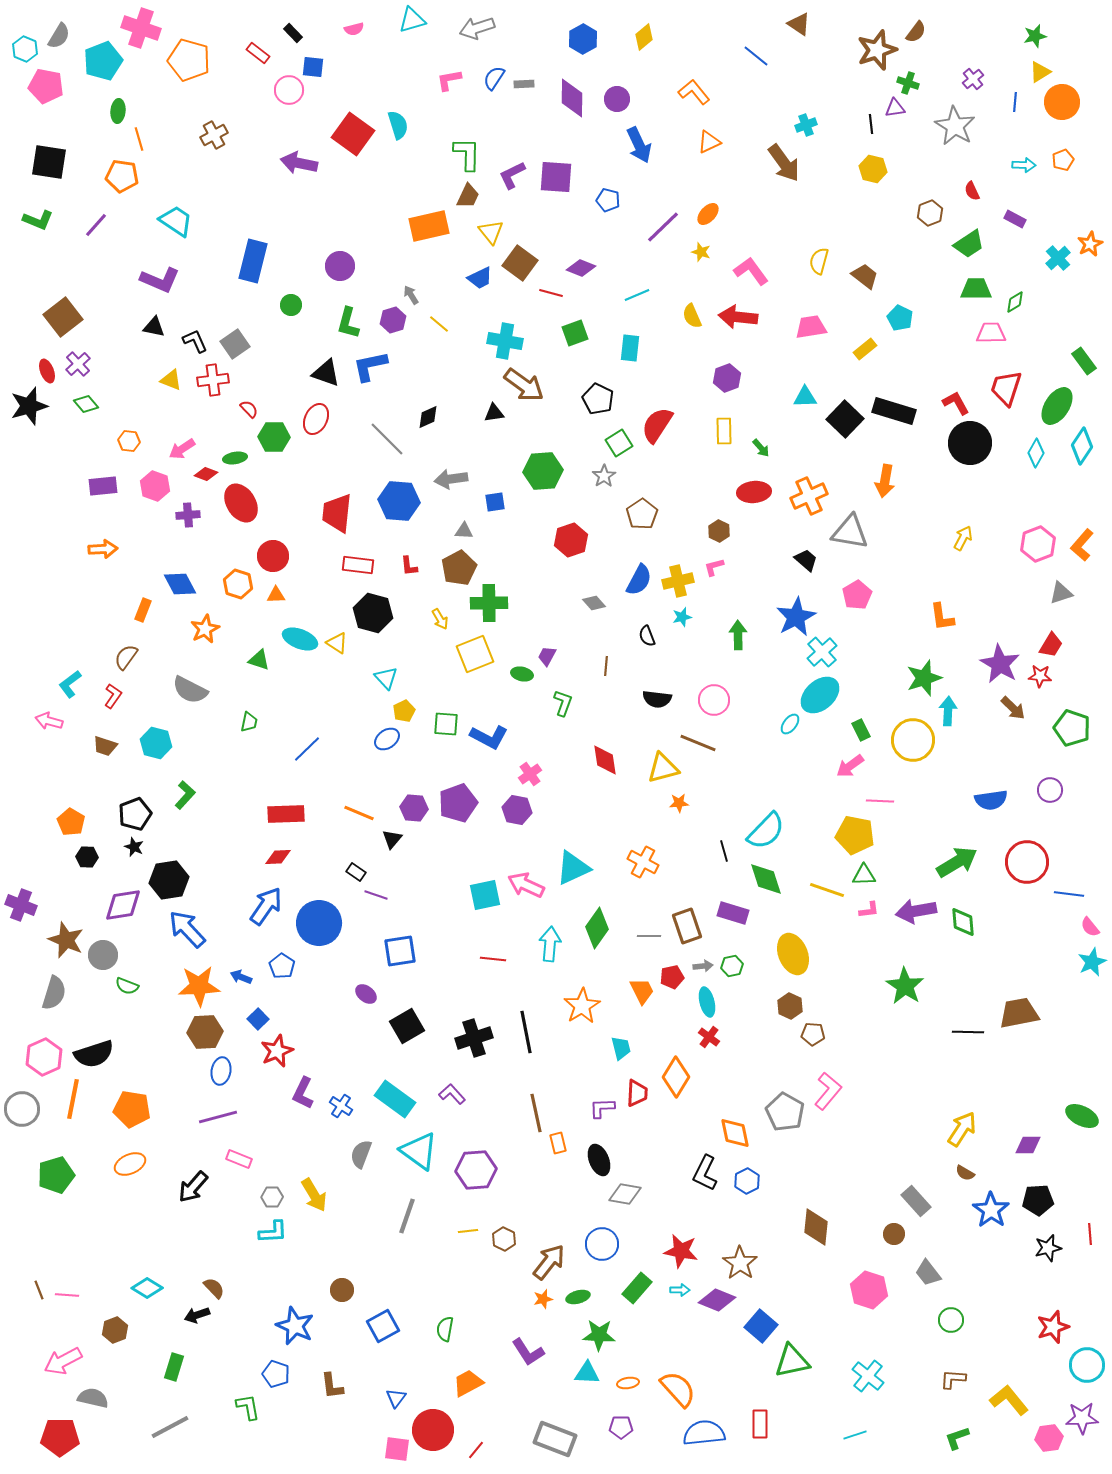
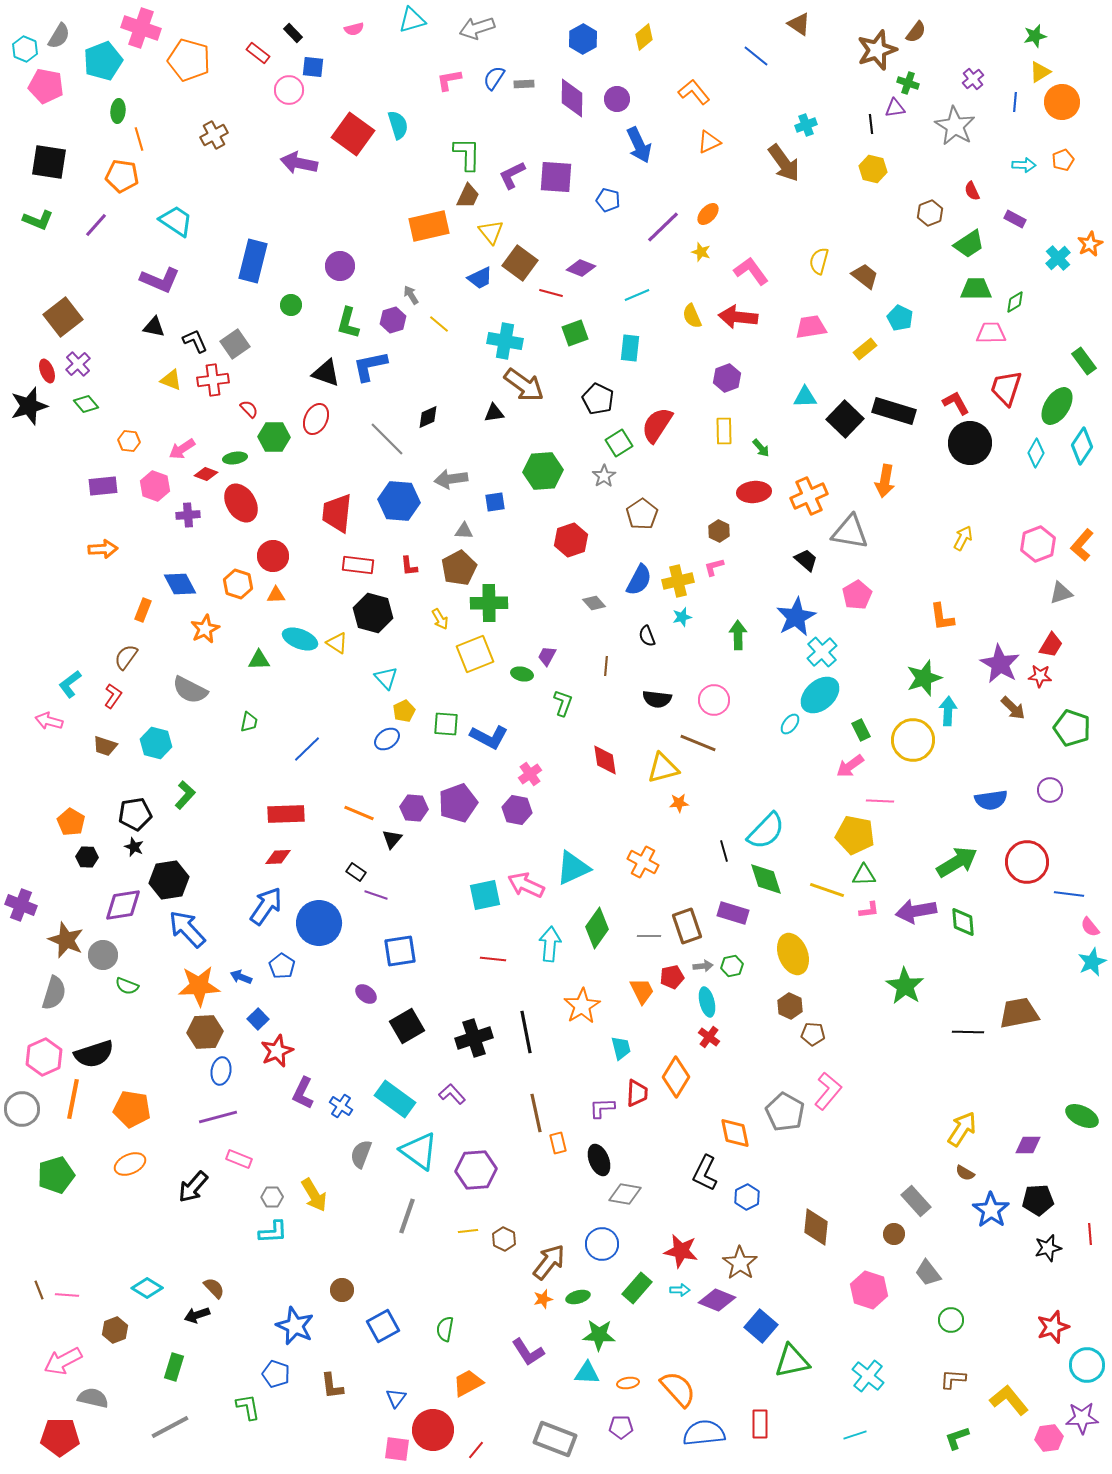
green triangle at (259, 660): rotated 20 degrees counterclockwise
black pentagon at (135, 814): rotated 12 degrees clockwise
blue hexagon at (747, 1181): moved 16 px down
